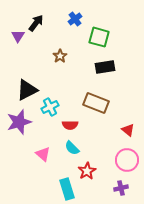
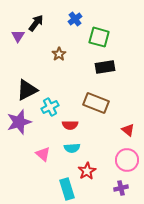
brown star: moved 1 px left, 2 px up
cyan semicircle: rotated 49 degrees counterclockwise
